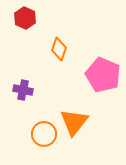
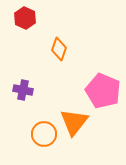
pink pentagon: moved 16 px down
